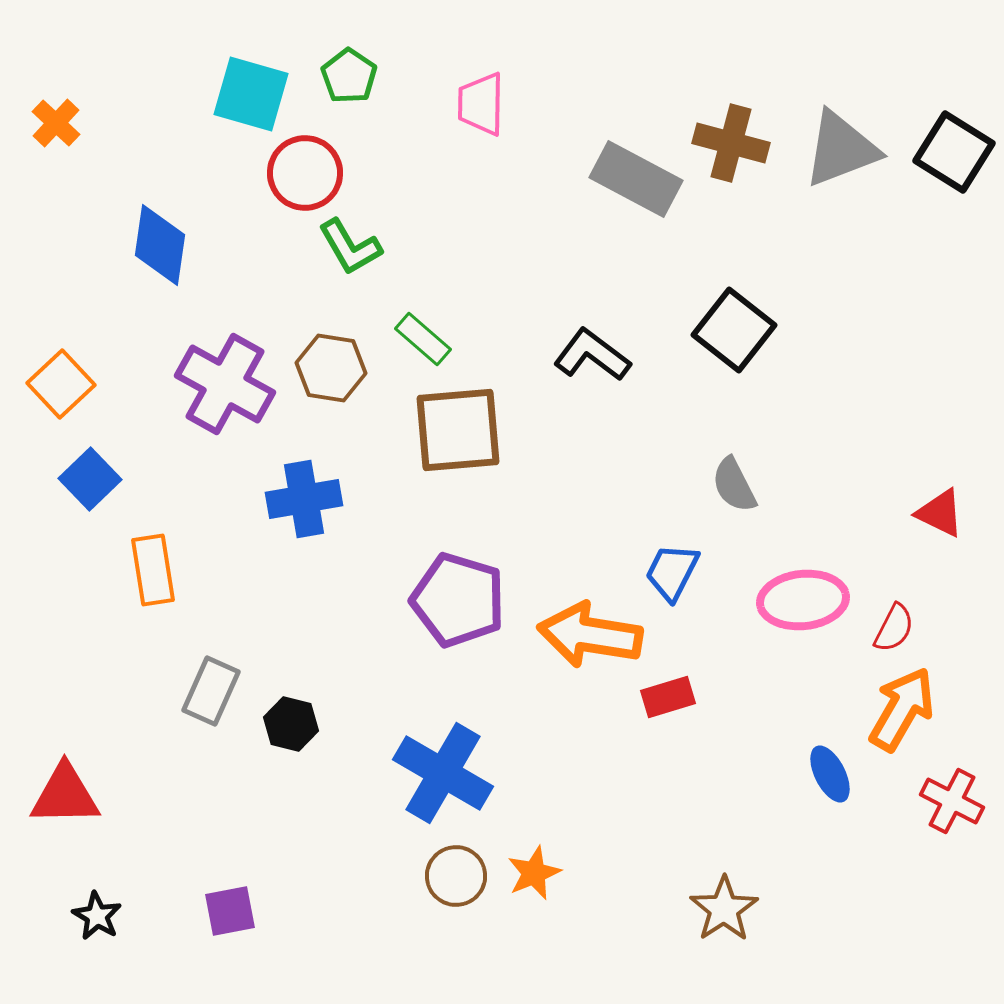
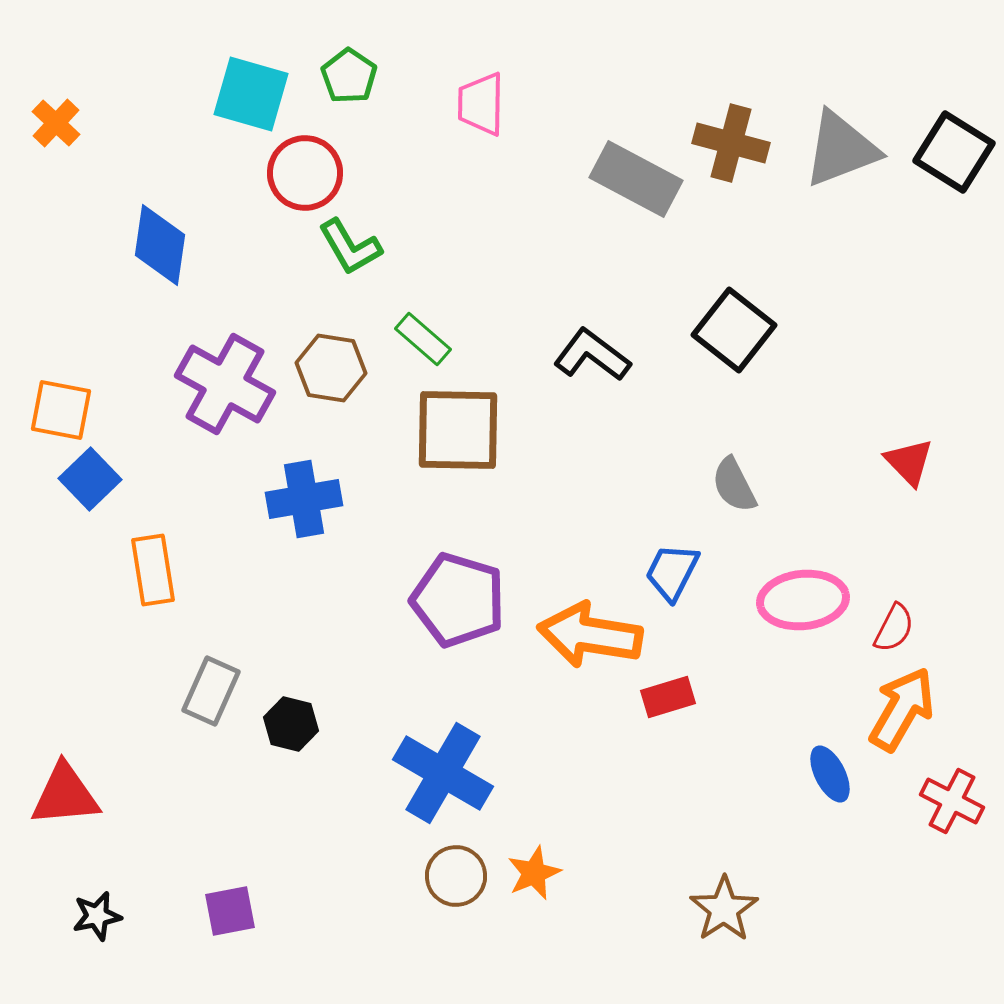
orange square at (61, 384): moved 26 px down; rotated 36 degrees counterclockwise
brown square at (458, 430): rotated 6 degrees clockwise
red triangle at (940, 513): moved 31 px left, 51 px up; rotated 20 degrees clockwise
red triangle at (65, 795): rotated 4 degrees counterclockwise
black star at (97, 916): rotated 30 degrees clockwise
